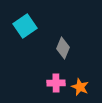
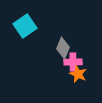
pink cross: moved 17 px right, 21 px up
orange star: moved 2 px left, 13 px up
